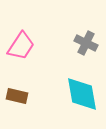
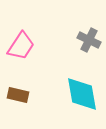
gray cross: moved 3 px right, 3 px up
brown rectangle: moved 1 px right, 1 px up
